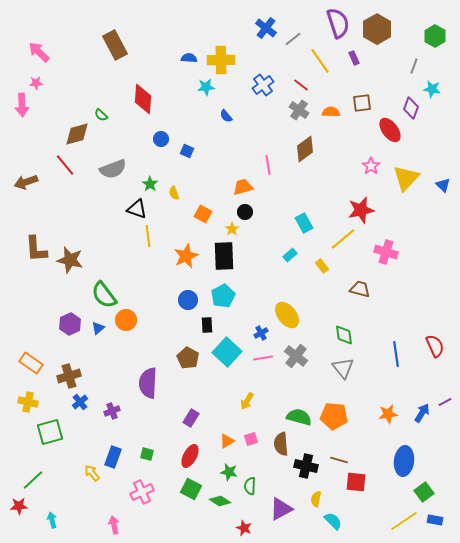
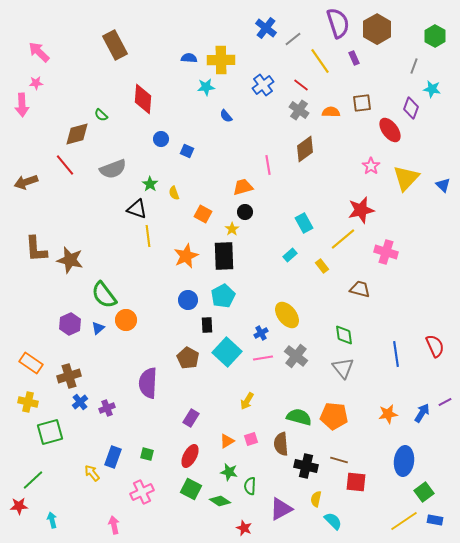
purple cross at (112, 411): moved 5 px left, 3 px up
